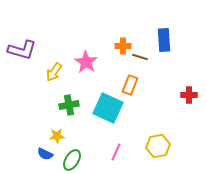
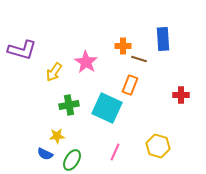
blue rectangle: moved 1 px left, 1 px up
brown line: moved 1 px left, 2 px down
red cross: moved 8 px left
cyan square: moved 1 px left
yellow hexagon: rotated 25 degrees clockwise
pink line: moved 1 px left
